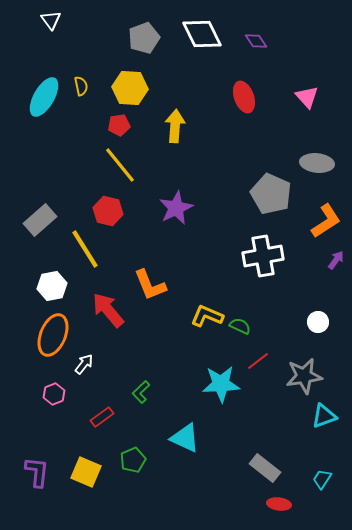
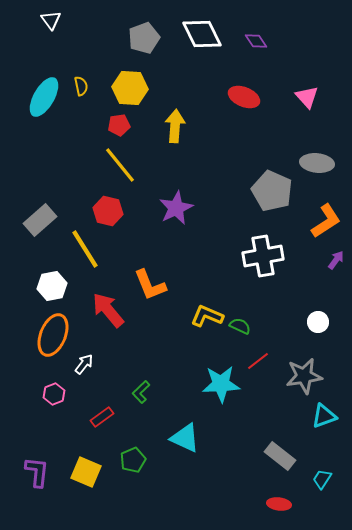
red ellipse at (244, 97): rotated 48 degrees counterclockwise
gray pentagon at (271, 194): moved 1 px right, 3 px up
gray rectangle at (265, 468): moved 15 px right, 12 px up
